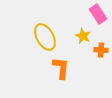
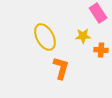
pink rectangle: moved 1 px up
yellow star: rotated 28 degrees counterclockwise
orange L-shape: rotated 10 degrees clockwise
